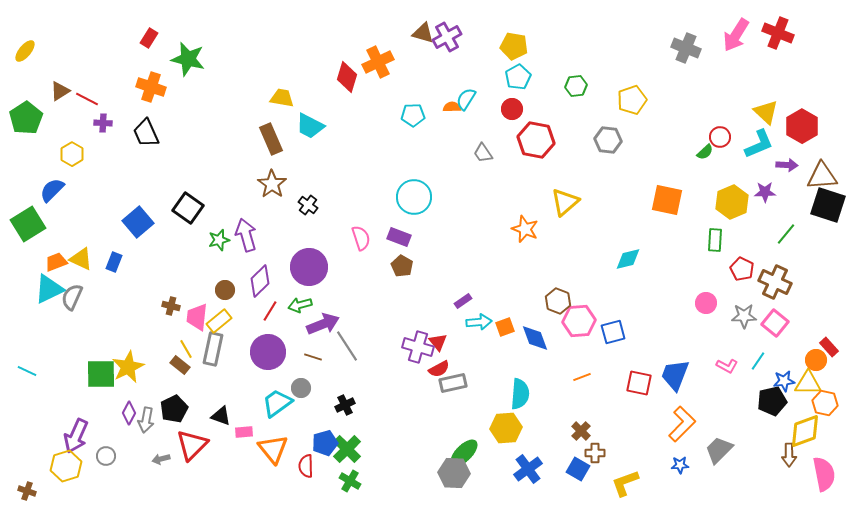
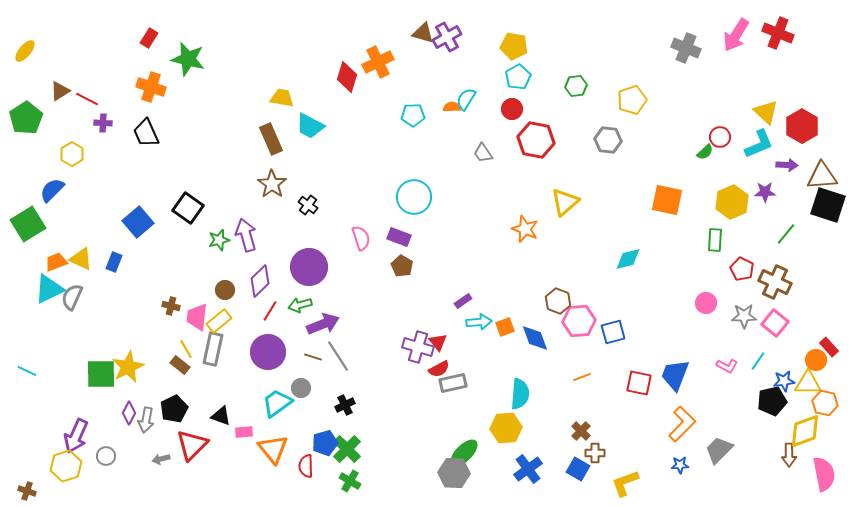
gray line at (347, 346): moved 9 px left, 10 px down
